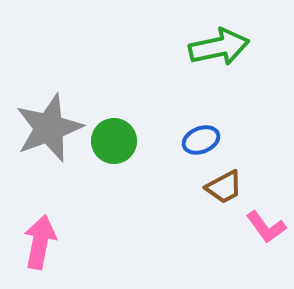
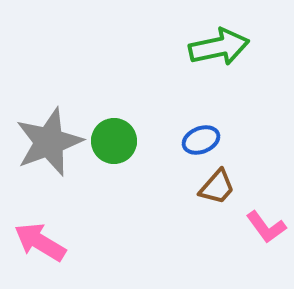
gray star: moved 14 px down
brown trapezoid: moved 7 px left; rotated 21 degrees counterclockwise
pink arrow: rotated 70 degrees counterclockwise
